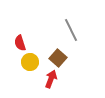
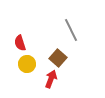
yellow circle: moved 3 px left, 2 px down
